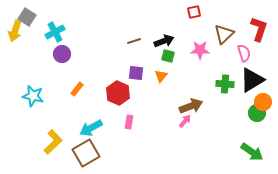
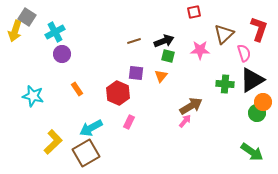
orange rectangle: rotated 72 degrees counterclockwise
brown arrow: rotated 10 degrees counterclockwise
pink rectangle: rotated 16 degrees clockwise
